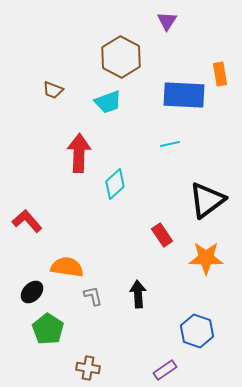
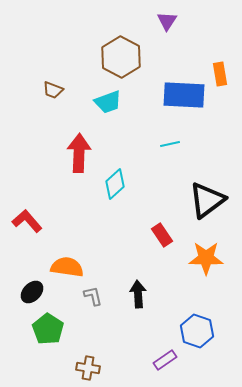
purple rectangle: moved 10 px up
